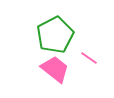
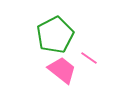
pink trapezoid: moved 7 px right, 1 px down
